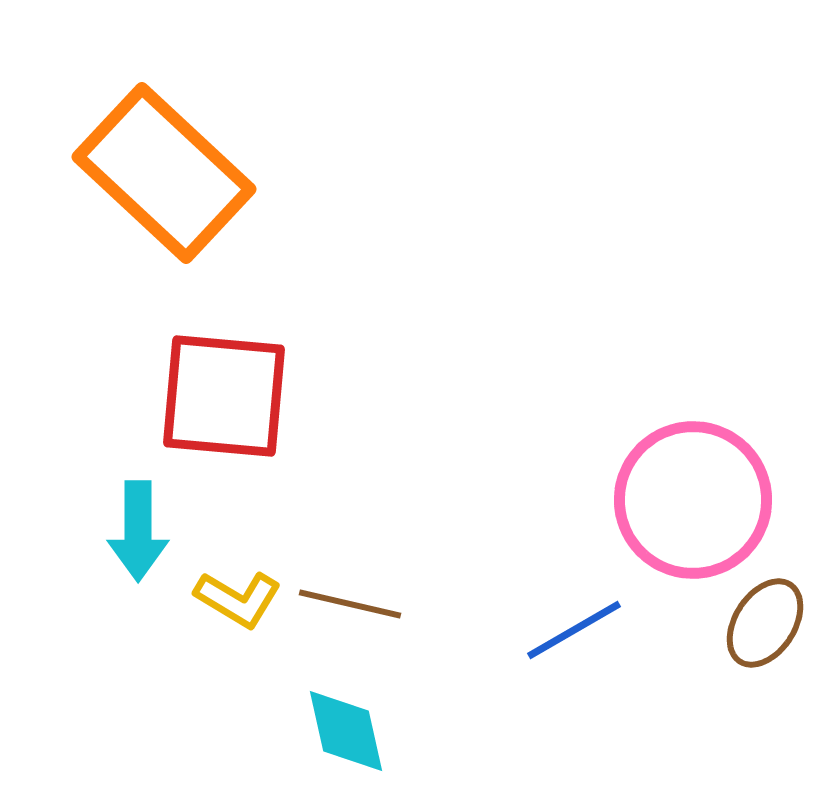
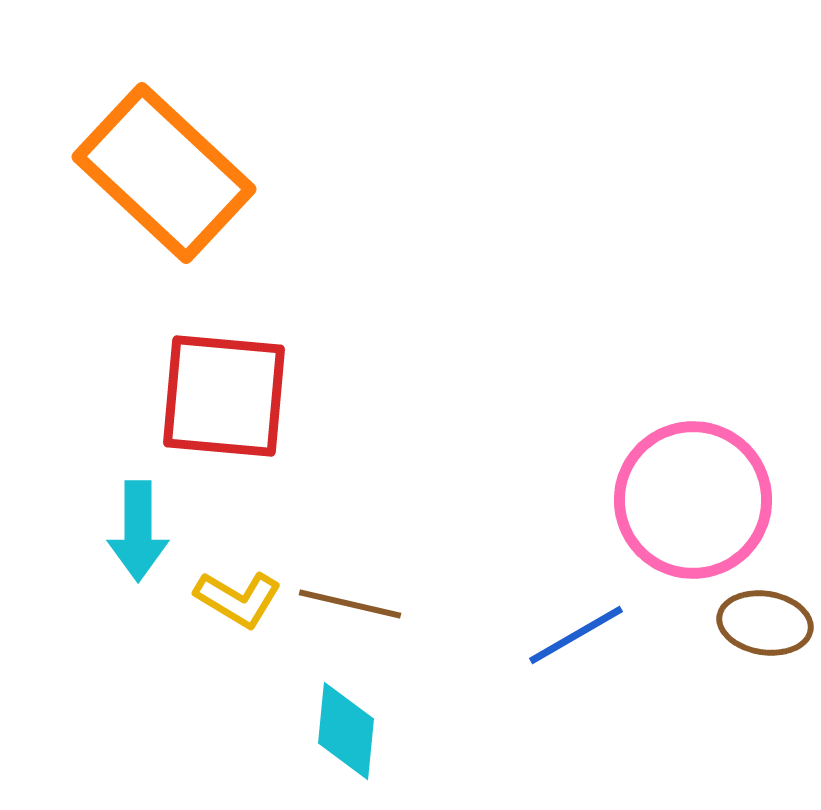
brown ellipse: rotated 66 degrees clockwise
blue line: moved 2 px right, 5 px down
cyan diamond: rotated 18 degrees clockwise
